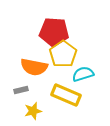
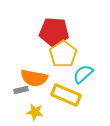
orange semicircle: moved 11 px down
cyan semicircle: rotated 25 degrees counterclockwise
yellow star: moved 2 px right, 1 px down; rotated 24 degrees clockwise
